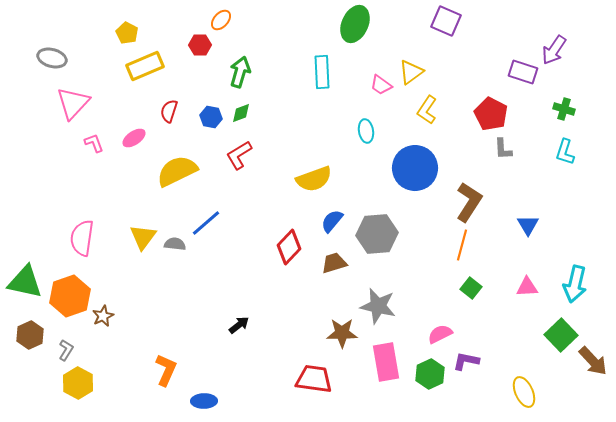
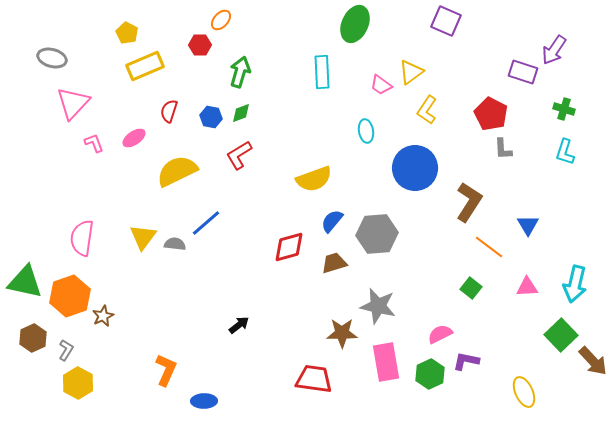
orange line at (462, 245): moved 27 px right, 2 px down; rotated 68 degrees counterclockwise
red diamond at (289, 247): rotated 32 degrees clockwise
brown hexagon at (30, 335): moved 3 px right, 3 px down
